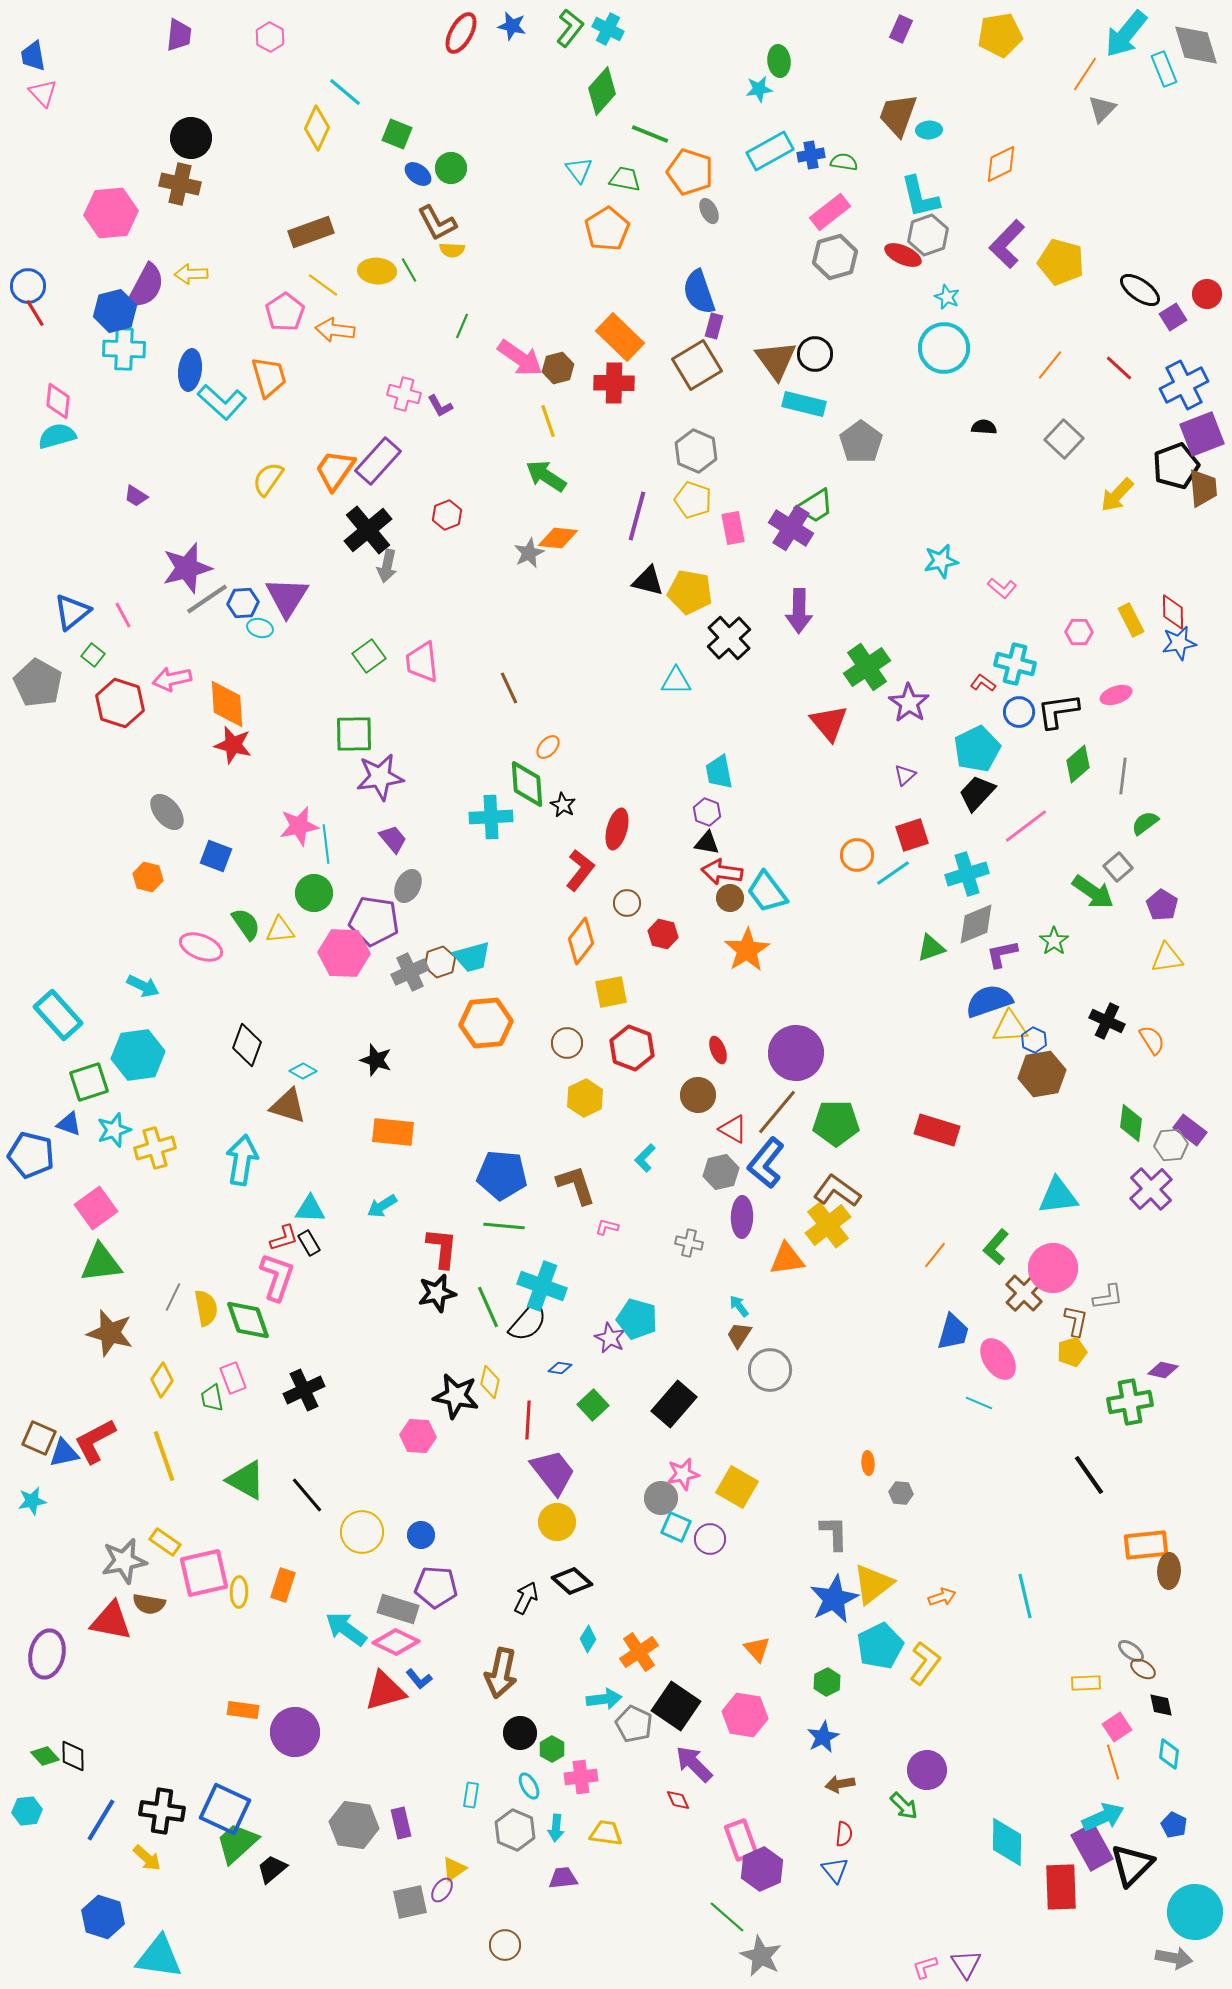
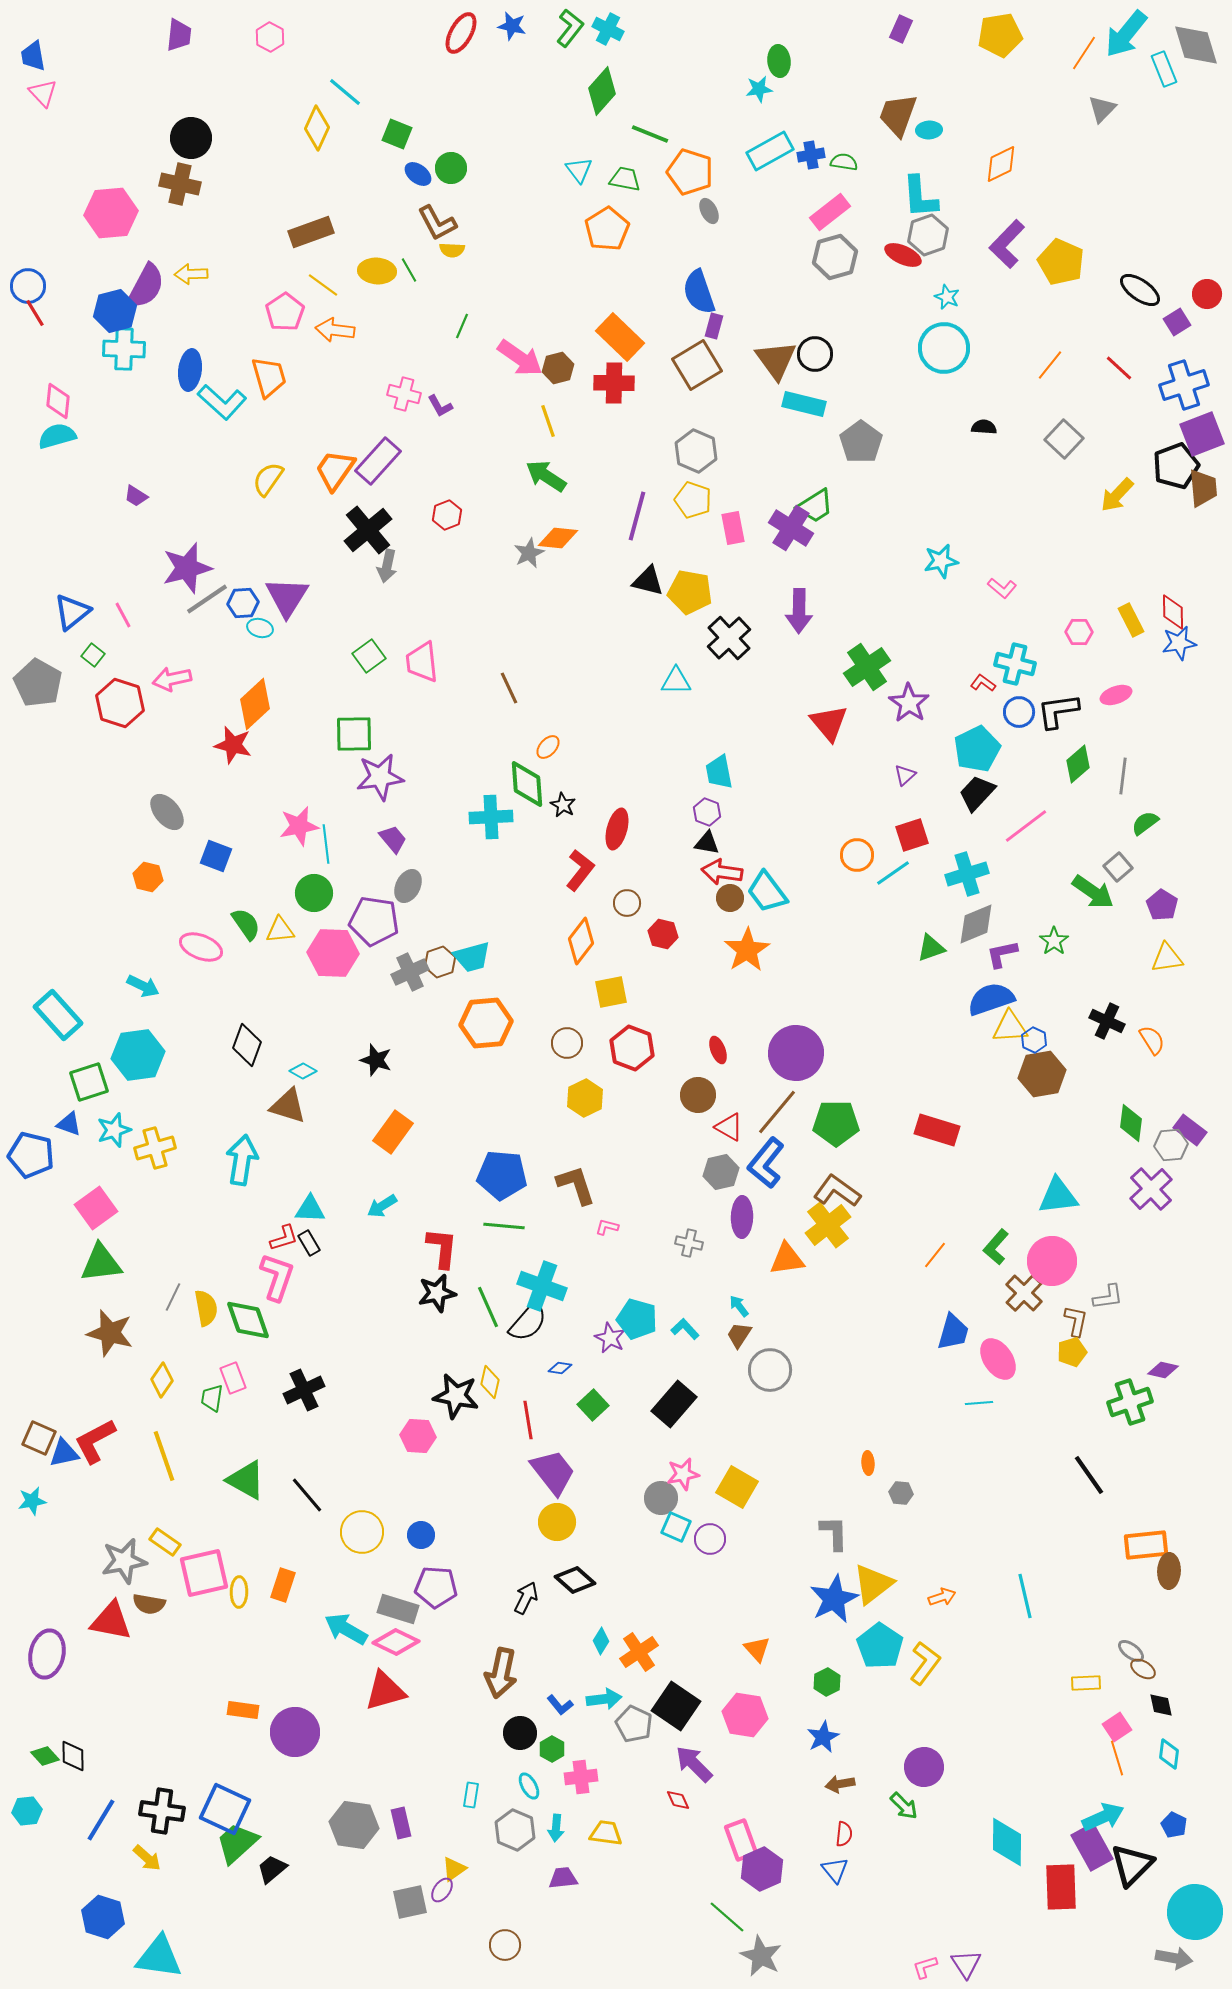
orange line at (1085, 74): moved 1 px left, 21 px up
cyan L-shape at (920, 197): rotated 9 degrees clockwise
yellow pentagon at (1061, 262): rotated 9 degrees clockwise
purple square at (1173, 317): moved 4 px right, 5 px down
blue cross at (1184, 385): rotated 9 degrees clockwise
orange diamond at (227, 704): moved 28 px right; rotated 51 degrees clockwise
pink hexagon at (344, 953): moved 11 px left
blue semicircle at (989, 1001): moved 2 px right, 2 px up
red triangle at (733, 1129): moved 4 px left, 2 px up
orange rectangle at (393, 1132): rotated 60 degrees counterclockwise
cyan L-shape at (645, 1158): moved 40 px right, 171 px down; rotated 92 degrees clockwise
pink circle at (1053, 1268): moved 1 px left, 7 px up
green trapezoid at (212, 1398): rotated 20 degrees clockwise
green cross at (1130, 1402): rotated 9 degrees counterclockwise
cyan line at (979, 1403): rotated 28 degrees counterclockwise
red line at (528, 1420): rotated 12 degrees counterclockwise
black diamond at (572, 1581): moved 3 px right, 1 px up
cyan arrow at (346, 1629): rotated 6 degrees counterclockwise
cyan diamond at (588, 1639): moved 13 px right, 2 px down
cyan pentagon at (880, 1646): rotated 12 degrees counterclockwise
blue L-shape at (419, 1679): moved 141 px right, 26 px down
orange line at (1113, 1762): moved 4 px right, 4 px up
purple circle at (927, 1770): moved 3 px left, 3 px up
